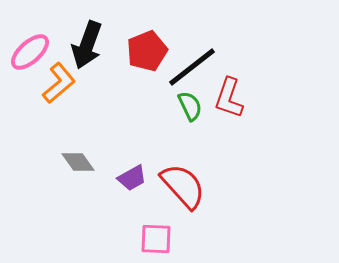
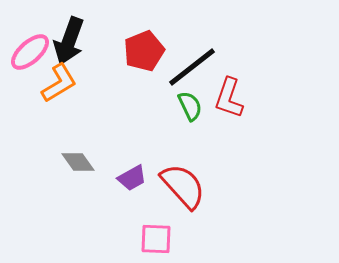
black arrow: moved 18 px left, 4 px up
red pentagon: moved 3 px left
orange L-shape: rotated 9 degrees clockwise
